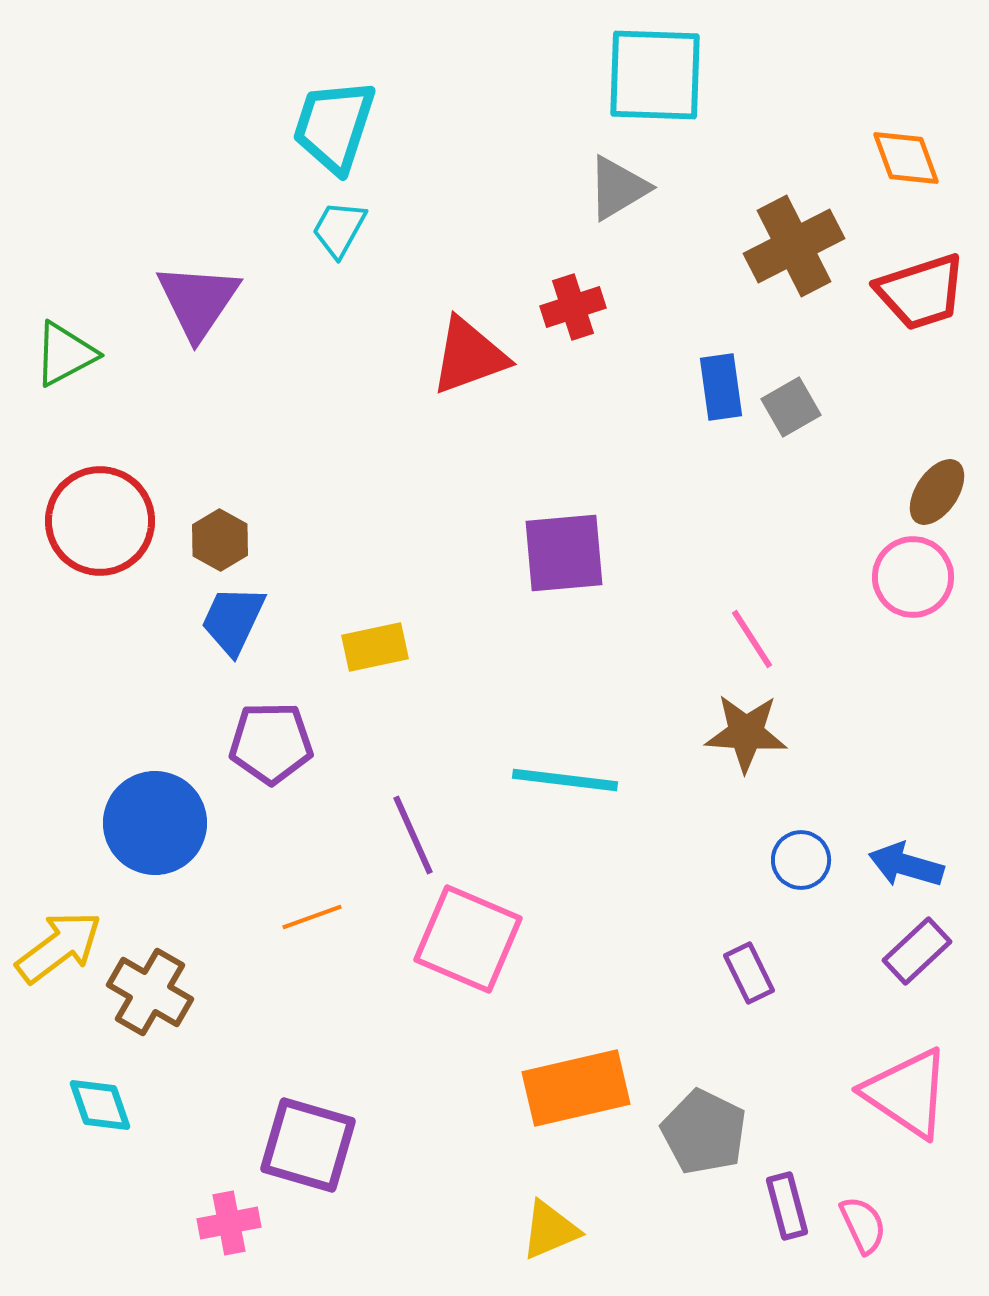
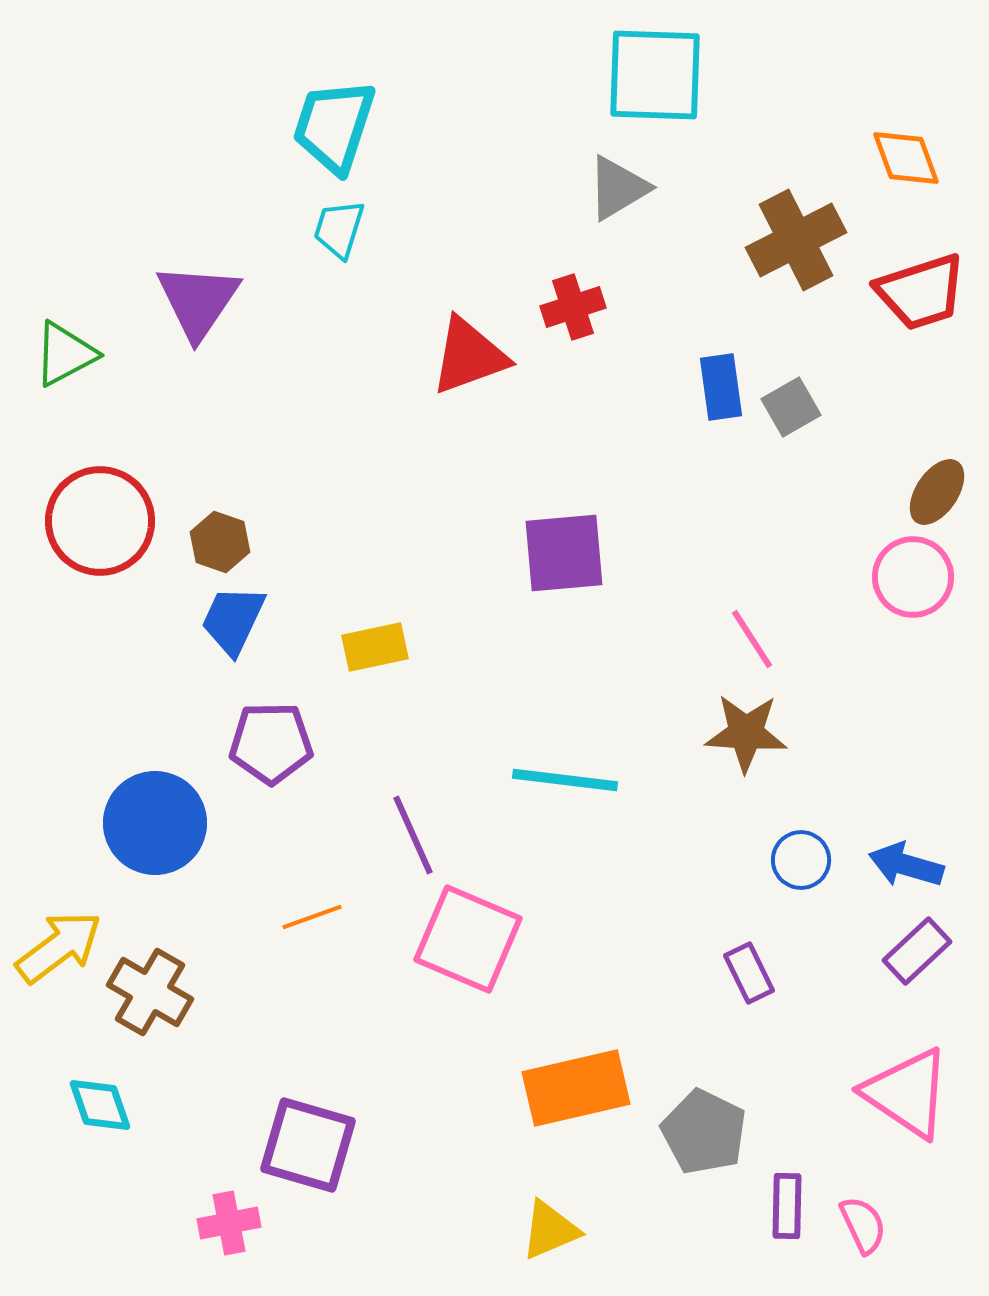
cyan trapezoid at (339, 229): rotated 12 degrees counterclockwise
brown cross at (794, 246): moved 2 px right, 6 px up
brown hexagon at (220, 540): moved 2 px down; rotated 10 degrees counterclockwise
purple rectangle at (787, 1206): rotated 16 degrees clockwise
